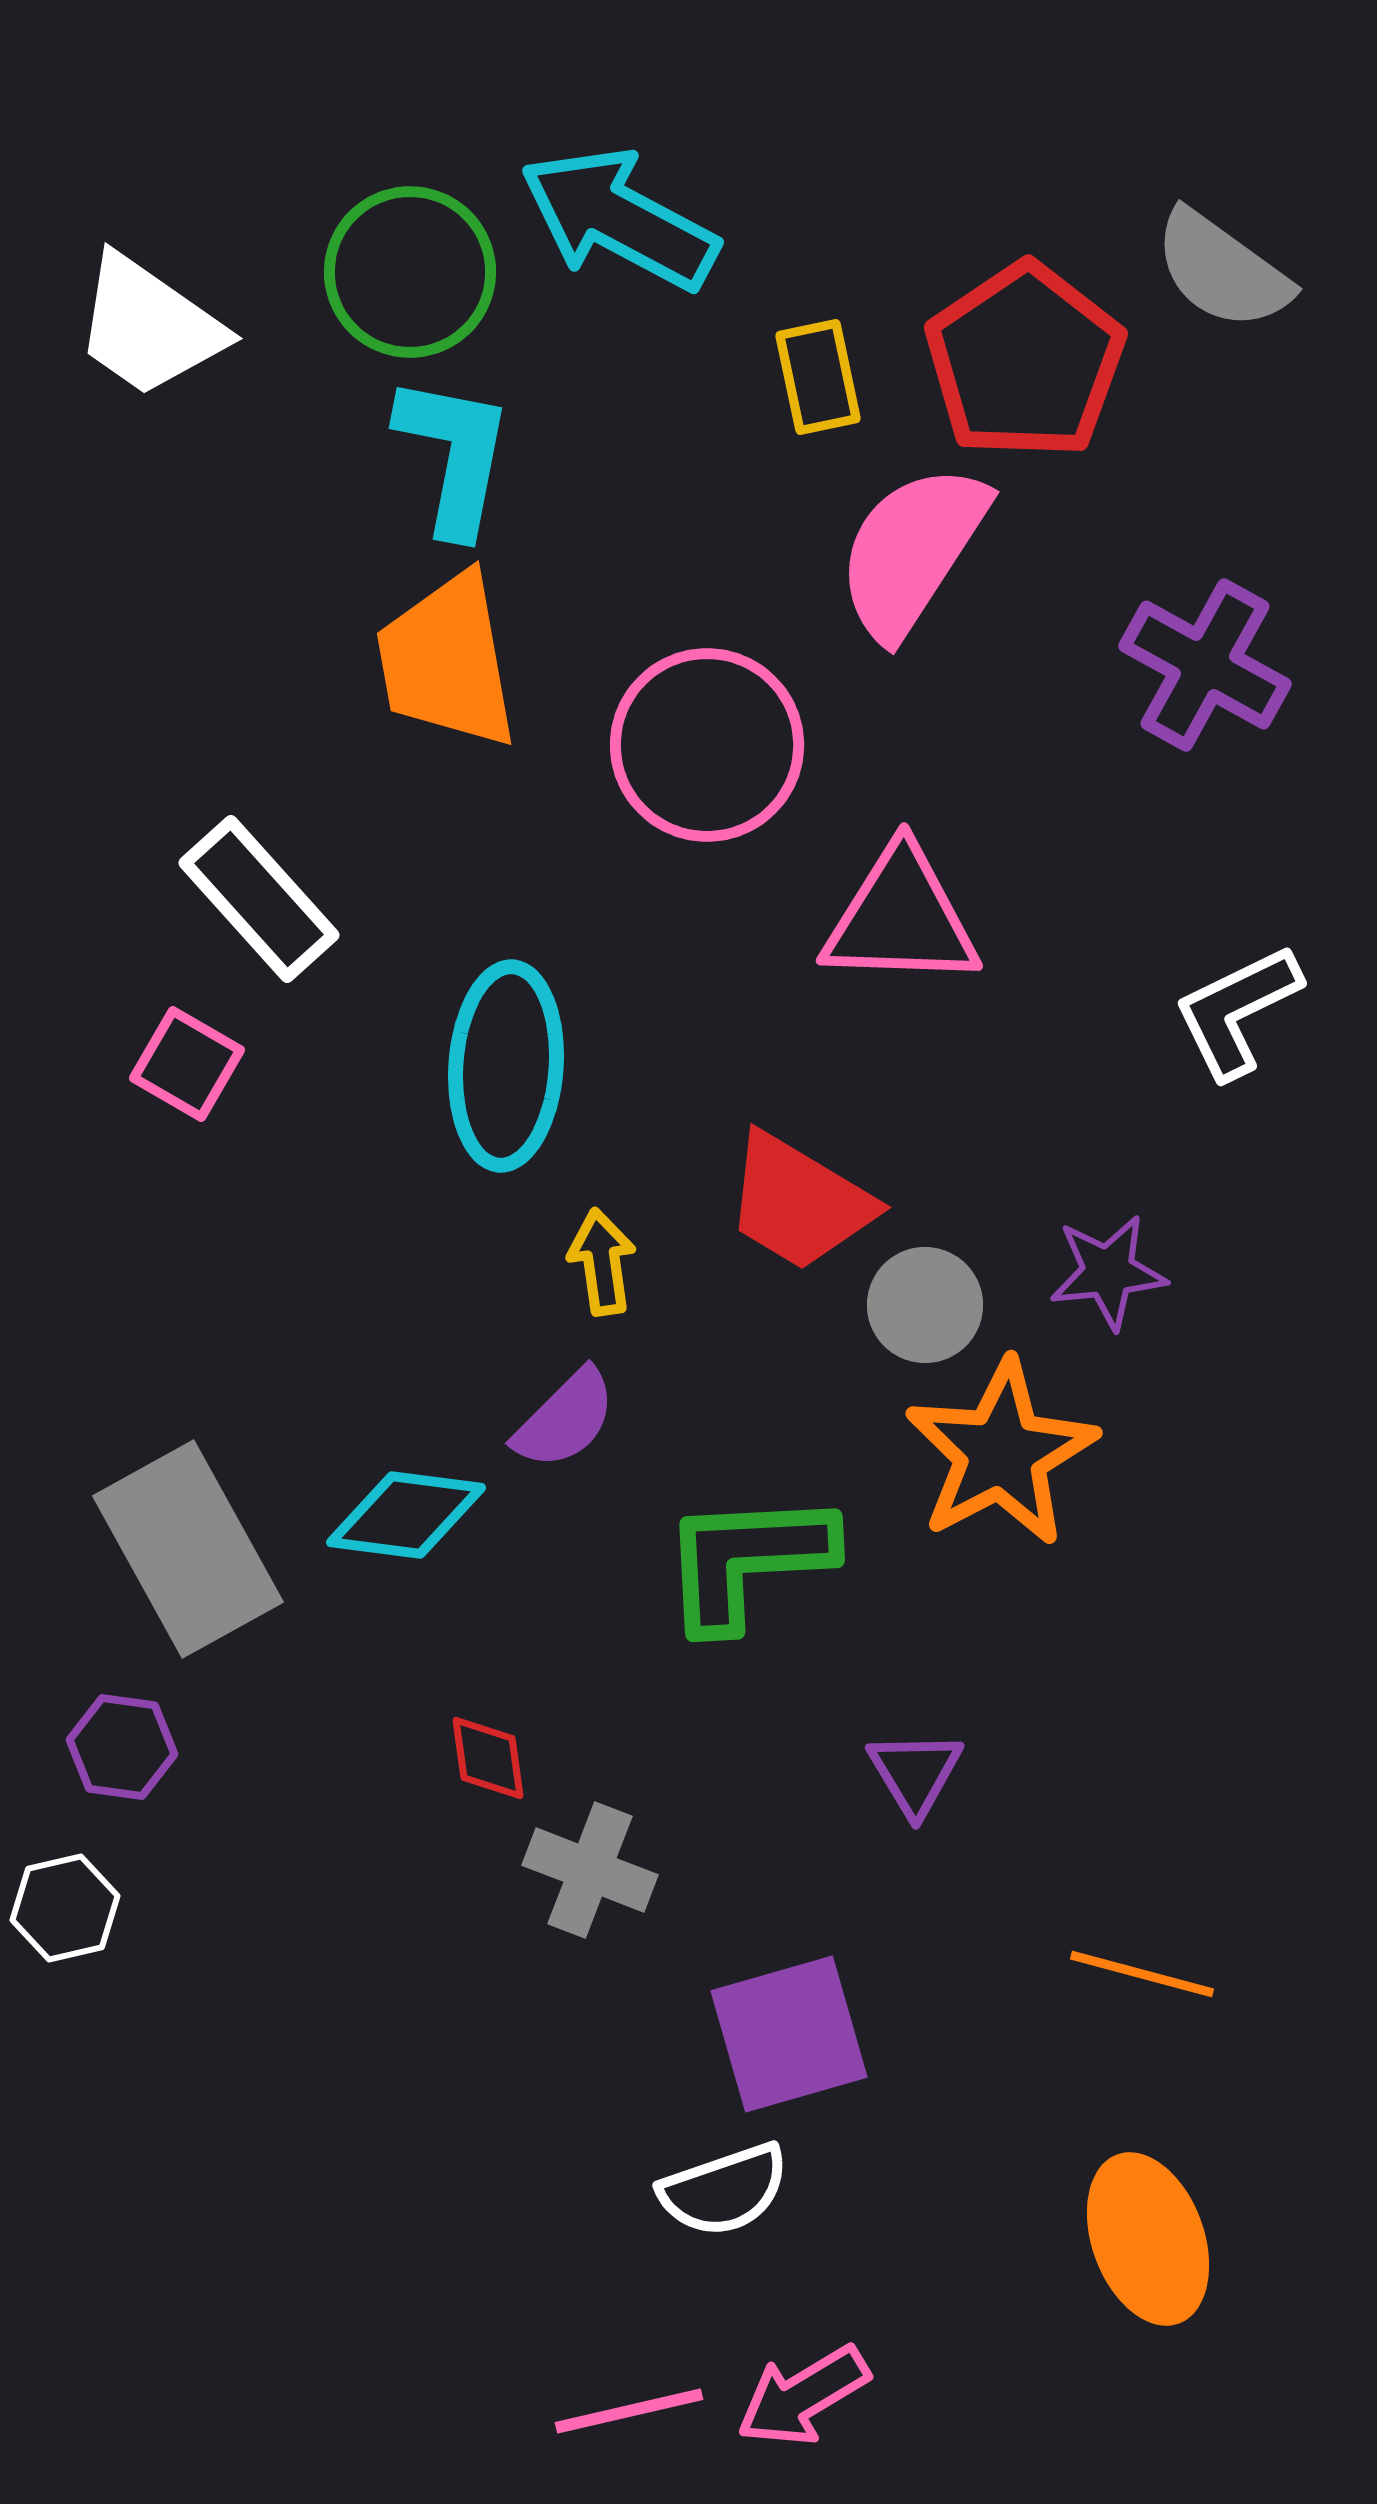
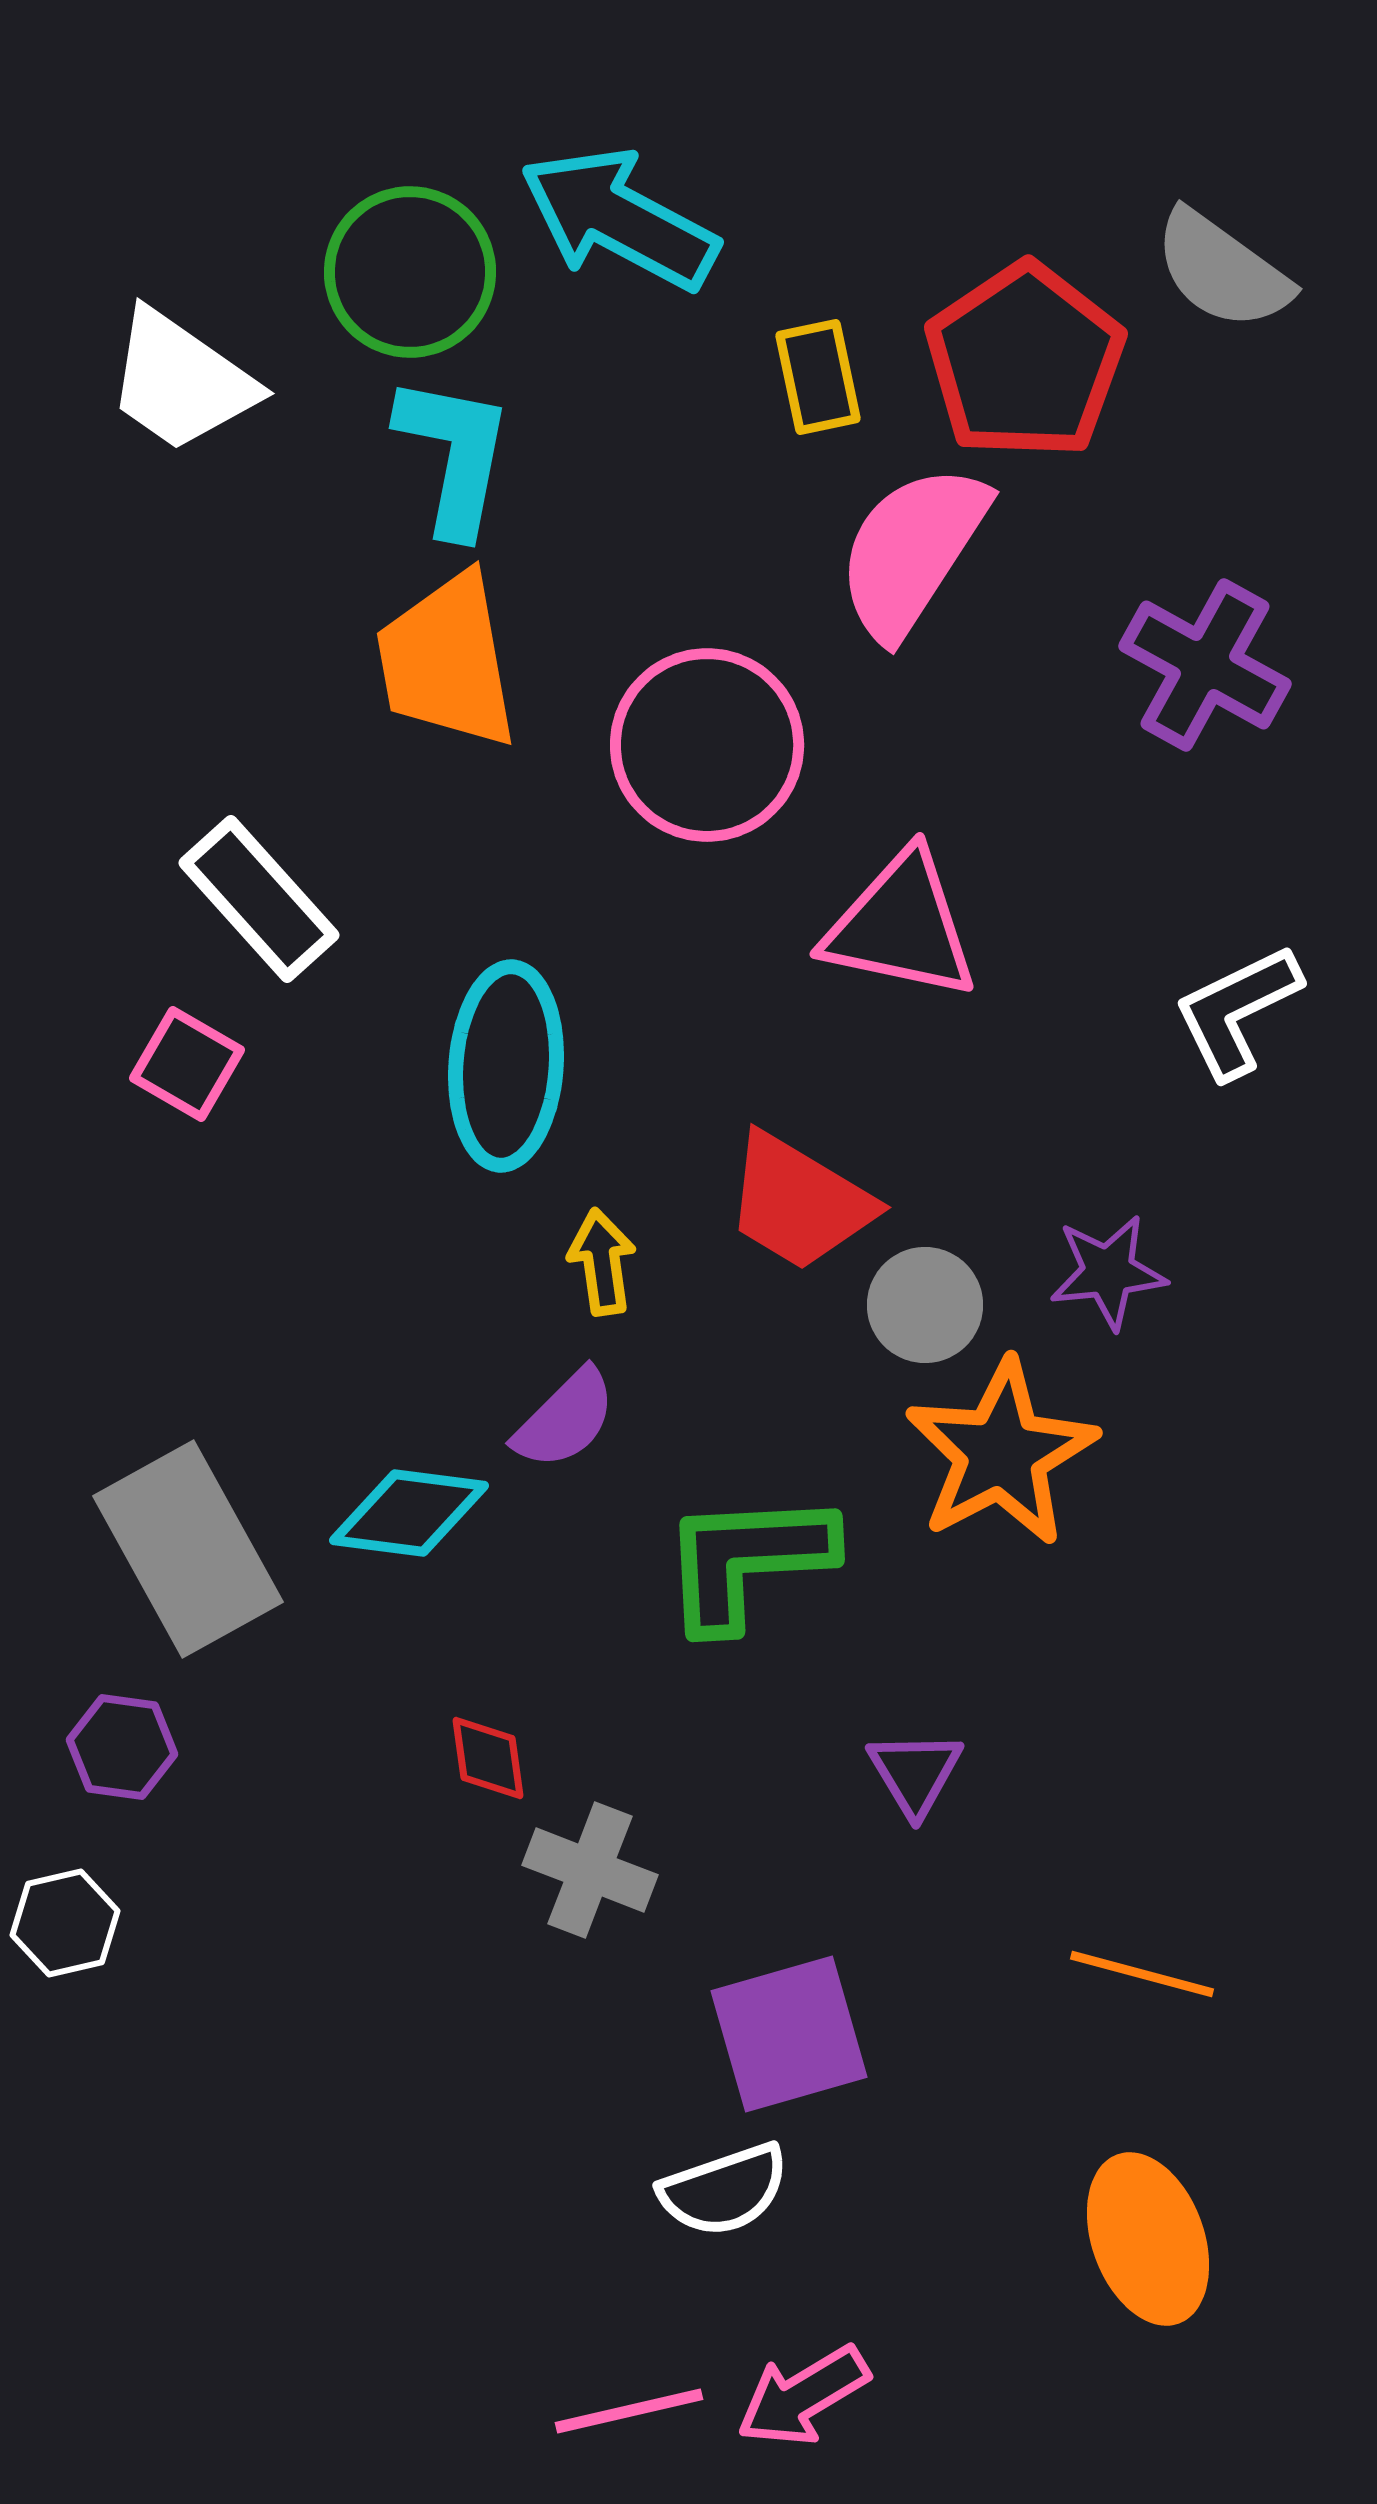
white trapezoid: moved 32 px right, 55 px down
pink triangle: moved 8 px down; rotated 10 degrees clockwise
cyan diamond: moved 3 px right, 2 px up
white hexagon: moved 15 px down
